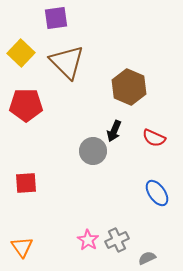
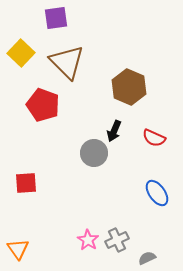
red pentagon: moved 17 px right; rotated 20 degrees clockwise
gray circle: moved 1 px right, 2 px down
orange triangle: moved 4 px left, 2 px down
